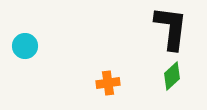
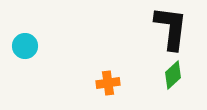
green diamond: moved 1 px right, 1 px up
